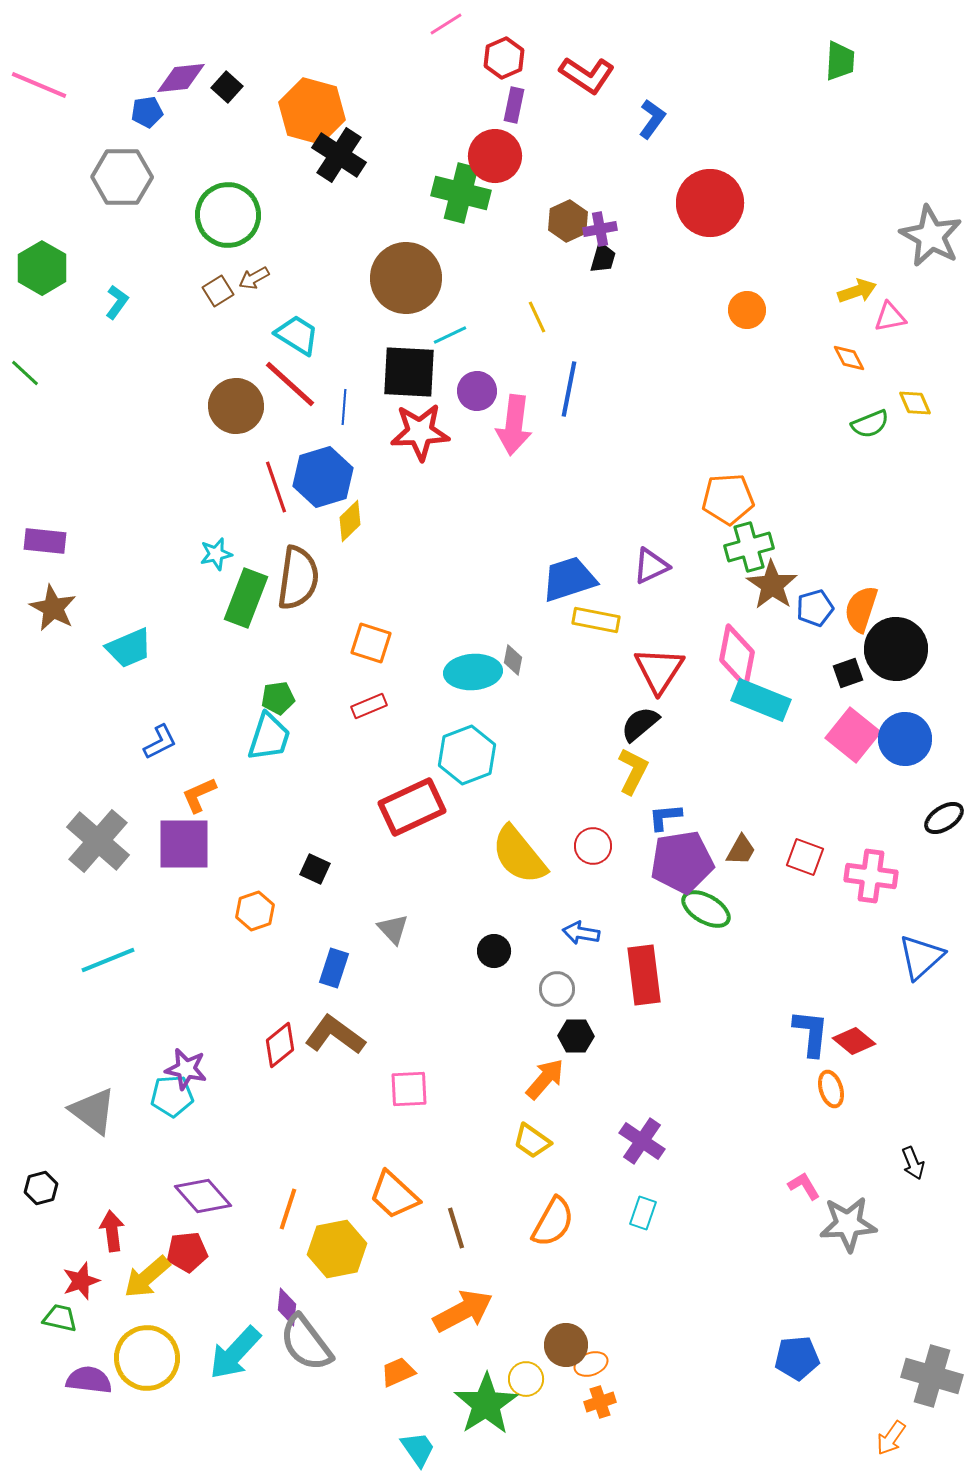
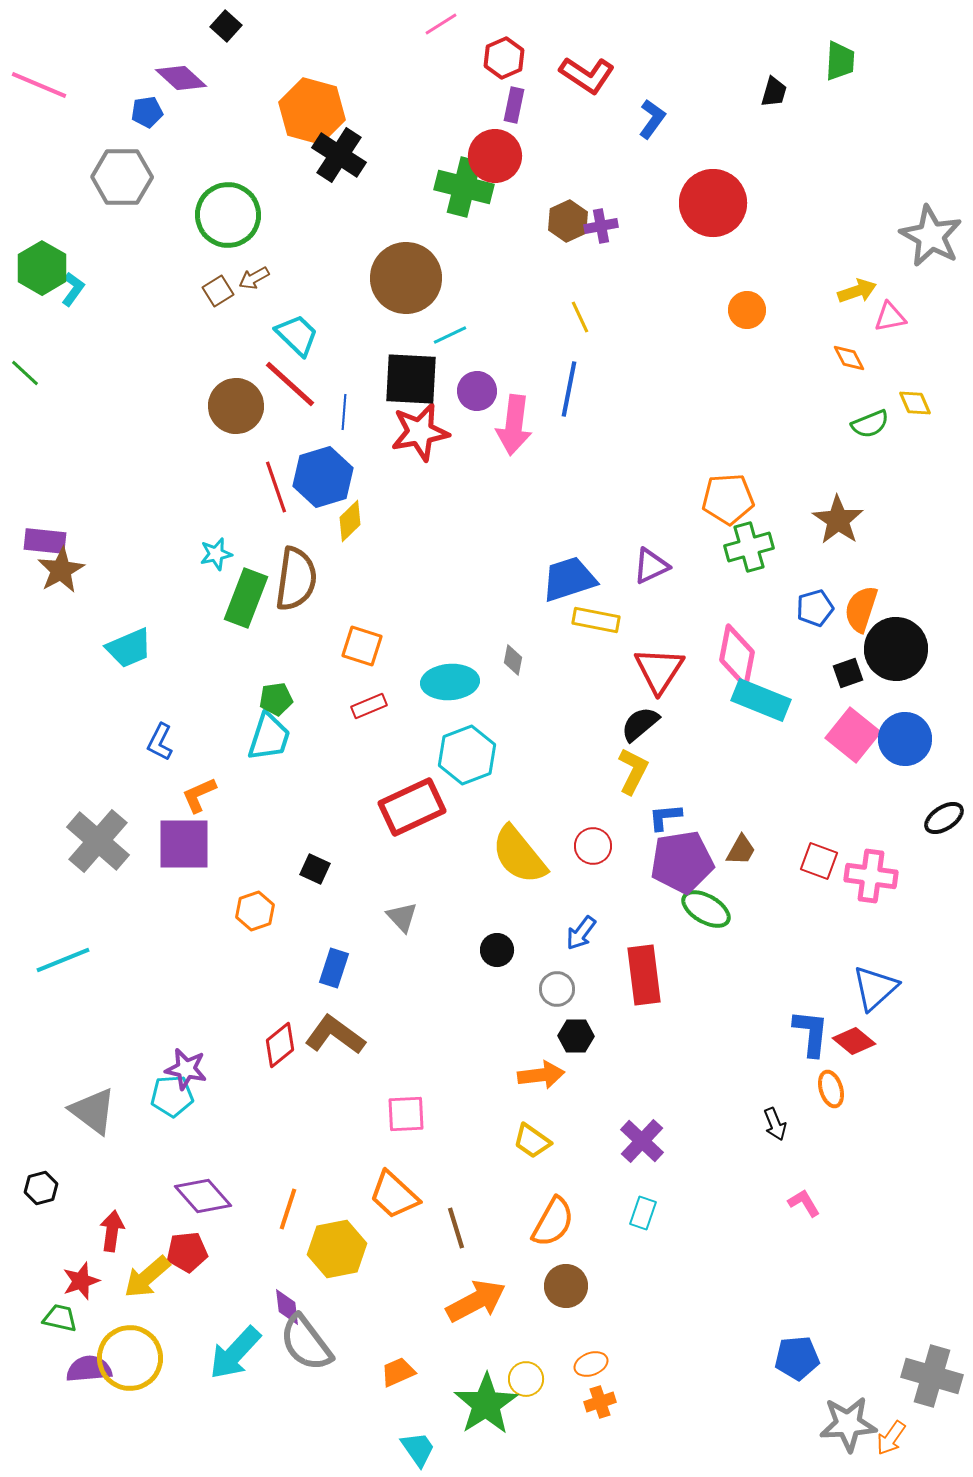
pink line at (446, 24): moved 5 px left
purple diamond at (181, 78): rotated 48 degrees clockwise
black square at (227, 87): moved 1 px left, 61 px up
green cross at (461, 193): moved 3 px right, 6 px up
red circle at (710, 203): moved 3 px right
purple cross at (600, 229): moved 1 px right, 3 px up
black trapezoid at (603, 258): moved 171 px right, 166 px up
cyan L-shape at (117, 302): moved 44 px left, 13 px up
yellow line at (537, 317): moved 43 px right
cyan trapezoid at (297, 335): rotated 12 degrees clockwise
black square at (409, 372): moved 2 px right, 7 px down
blue line at (344, 407): moved 5 px down
red star at (420, 432): rotated 8 degrees counterclockwise
brown semicircle at (298, 578): moved 2 px left, 1 px down
brown star at (772, 585): moved 66 px right, 65 px up
brown star at (53, 608): moved 8 px right, 38 px up; rotated 15 degrees clockwise
orange square at (371, 643): moved 9 px left, 3 px down
cyan ellipse at (473, 672): moved 23 px left, 10 px down
green pentagon at (278, 698): moved 2 px left, 1 px down
blue L-shape at (160, 742): rotated 144 degrees clockwise
red square at (805, 857): moved 14 px right, 4 px down
gray triangle at (393, 929): moved 9 px right, 12 px up
blue arrow at (581, 933): rotated 63 degrees counterclockwise
black circle at (494, 951): moved 3 px right, 1 px up
blue triangle at (921, 957): moved 46 px left, 31 px down
cyan line at (108, 960): moved 45 px left
orange arrow at (545, 1079): moved 4 px left, 4 px up; rotated 42 degrees clockwise
pink square at (409, 1089): moved 3 px left, 25 px down
purple cross at (642, 1141): rotated 9 degrees clockwise
black arrow at (913, 1163): moved 138 px left, 39 px up
pink L-shape at (804, 1186): moved 17 px down
gray star at (848, 1224): moved 200 px down
red arrow at (112, 1231): rotated 15 degrees clockwise
purple diamond at (287, 1307): rotated 12 degrees counterclockwise
orange arrow at (463, 1311): moved 13 px right, 10 px up
brown circle at (566, 1345): moved 59 px up
yellow circle at (147, 1358): moved 17 px left
purple semicircle at (89, 1380): moved 11 px up; rotated 12 degrees counterclockwise
